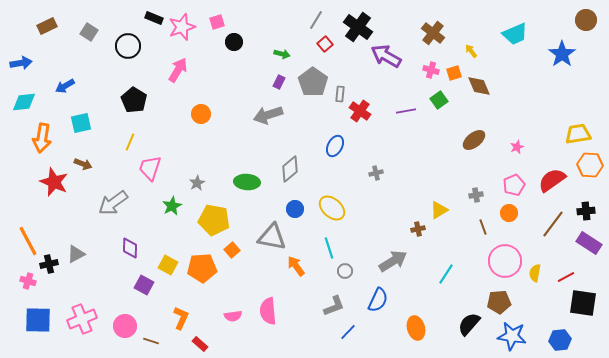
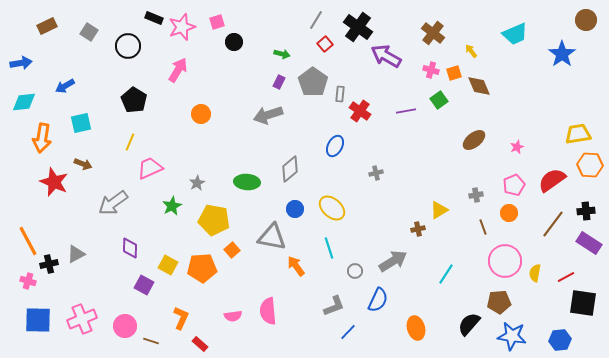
pink trapezoid at (150, 168): rotated 48 degrees clockwise
gray circle at (345, 271): moved 10 px right
